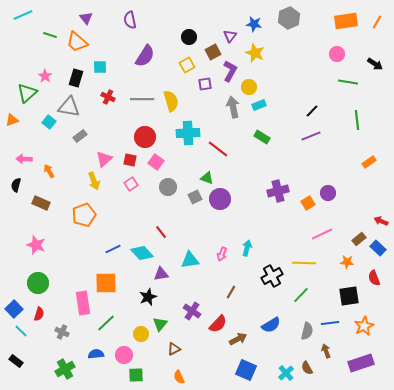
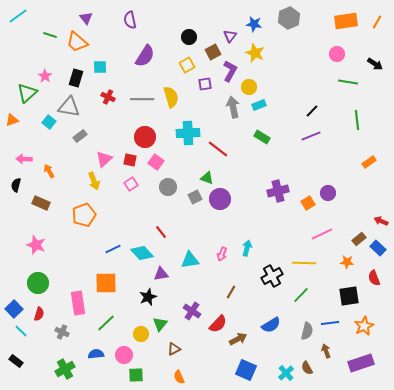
cyan line at (23, 15): moved 5 px left, 1 px down; rotated 12 degrees counterclockwise
yellow semicircle at (171, 101): moved 4 px up
pink rectangle at (83, 303): moved 5 px left
